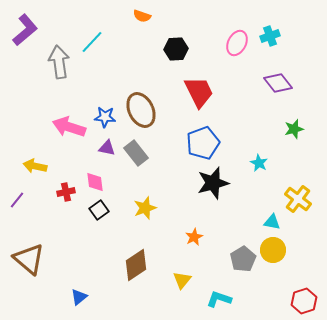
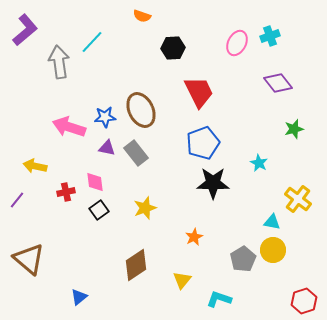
black hexagon: moved 3 px left, 1 px up
blue star: rotated 10 degrees counterclockwise
black star: rotated 16 degrees clockwise
